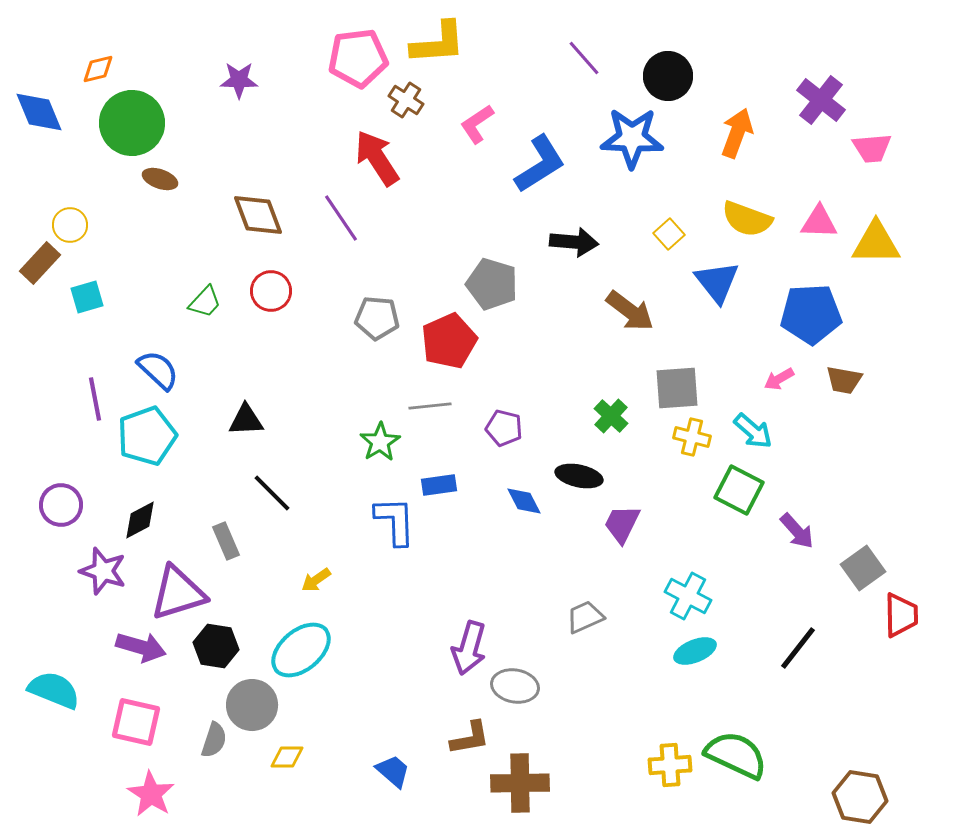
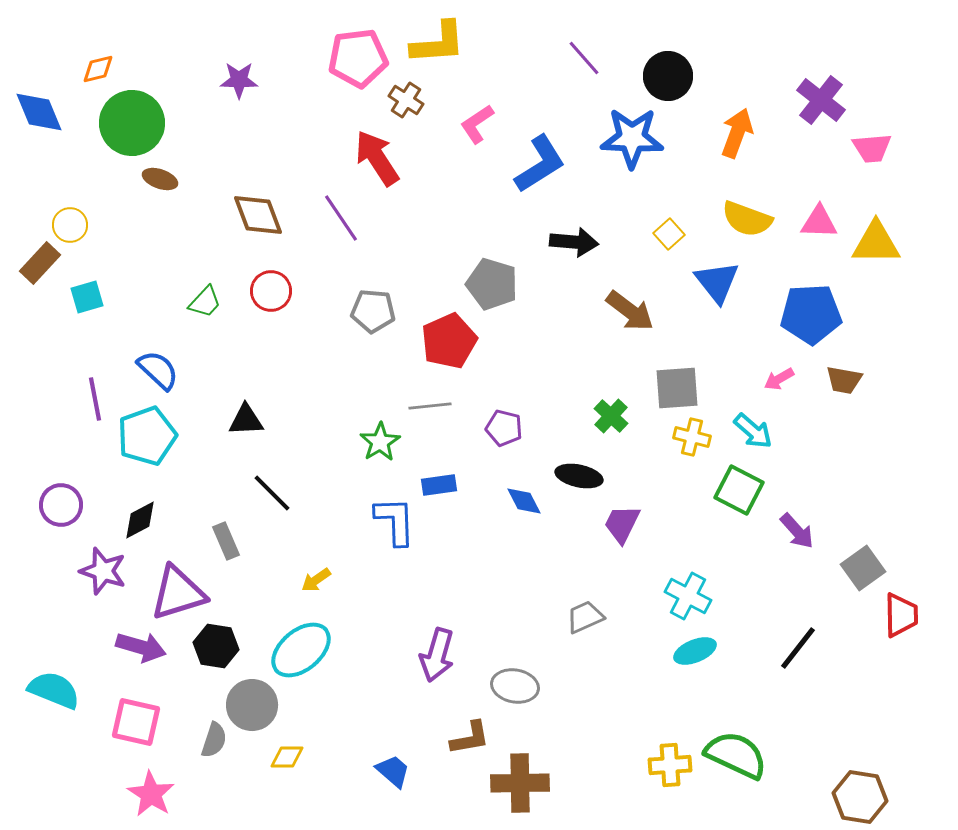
gray pentagon at (377, 318): moved 4 px left, 7 px up
purple arrow at (469, 648): moved 32 px left, 7 px down
